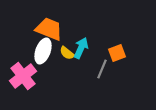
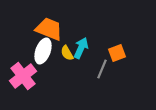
yellow semicircle: rotated 21 degrees clockwise
